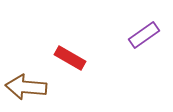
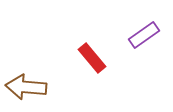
red rectangle: moved 22 px right; rotated 20 degrees clockwise
